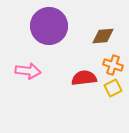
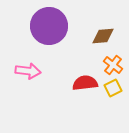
orange cross: rotated 18 degrees clockwise
red semicircle: moved 1 px right, 5 px down
